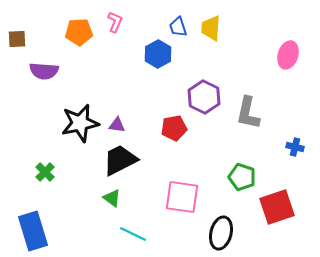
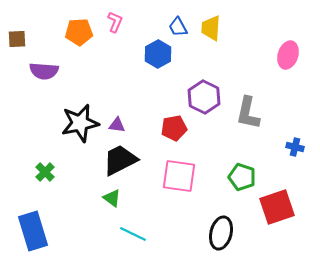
blue trapezoid: rotated 10 degrees counterclockwise
pink square: moved 3 px left, 21 px up
